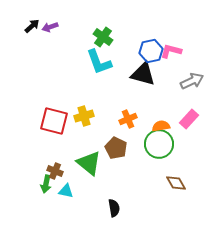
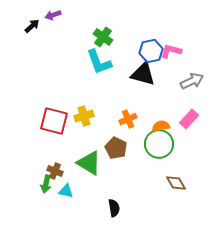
purple arrow: moved 3 px right, 12 px up
green triangle: rotated 8 degrees counterclockwise
